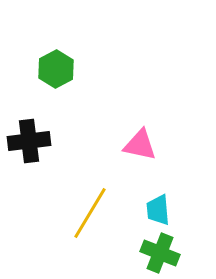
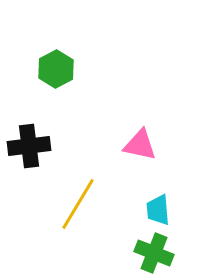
black cross: moved 5 px down
yellow line: moved 12 px left, 9 px up
green cross: moved 6 px left
